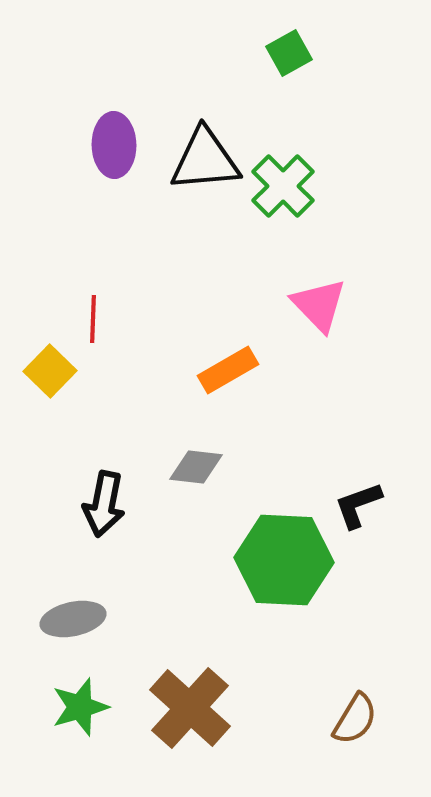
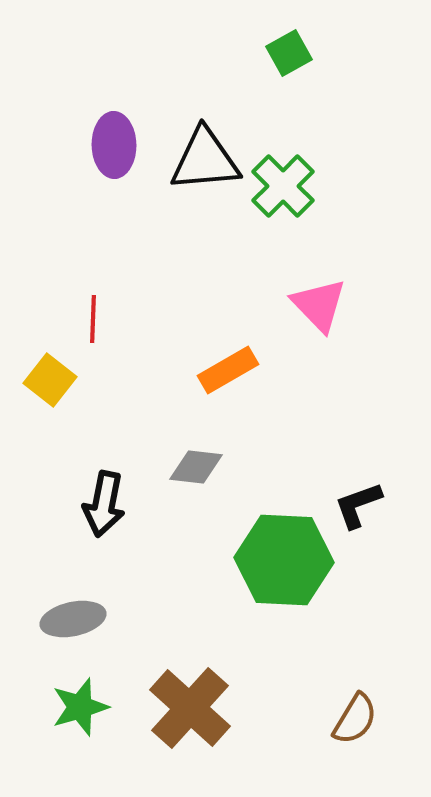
yellow square: moved 9 px down; rotated 6 degrees counterclockwise
